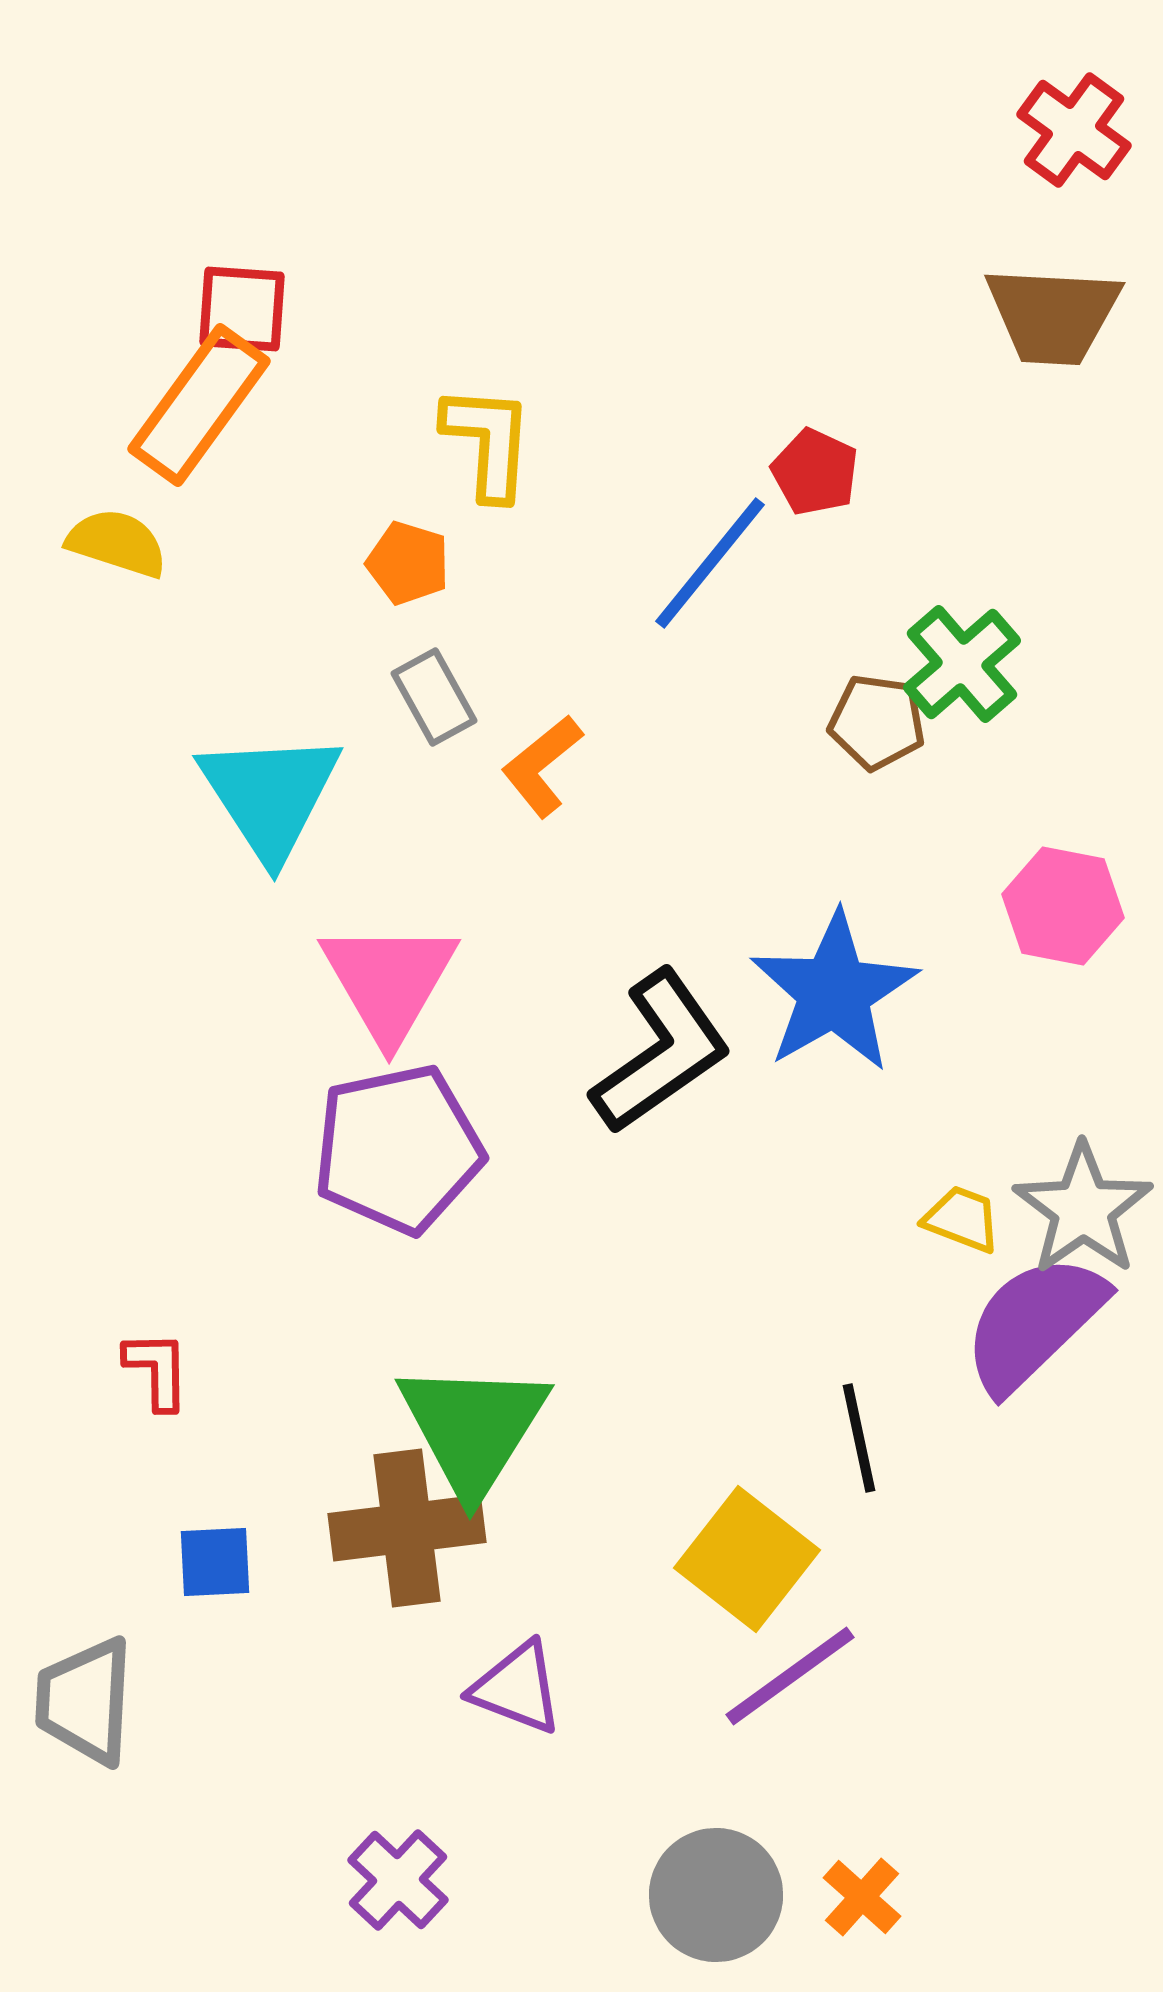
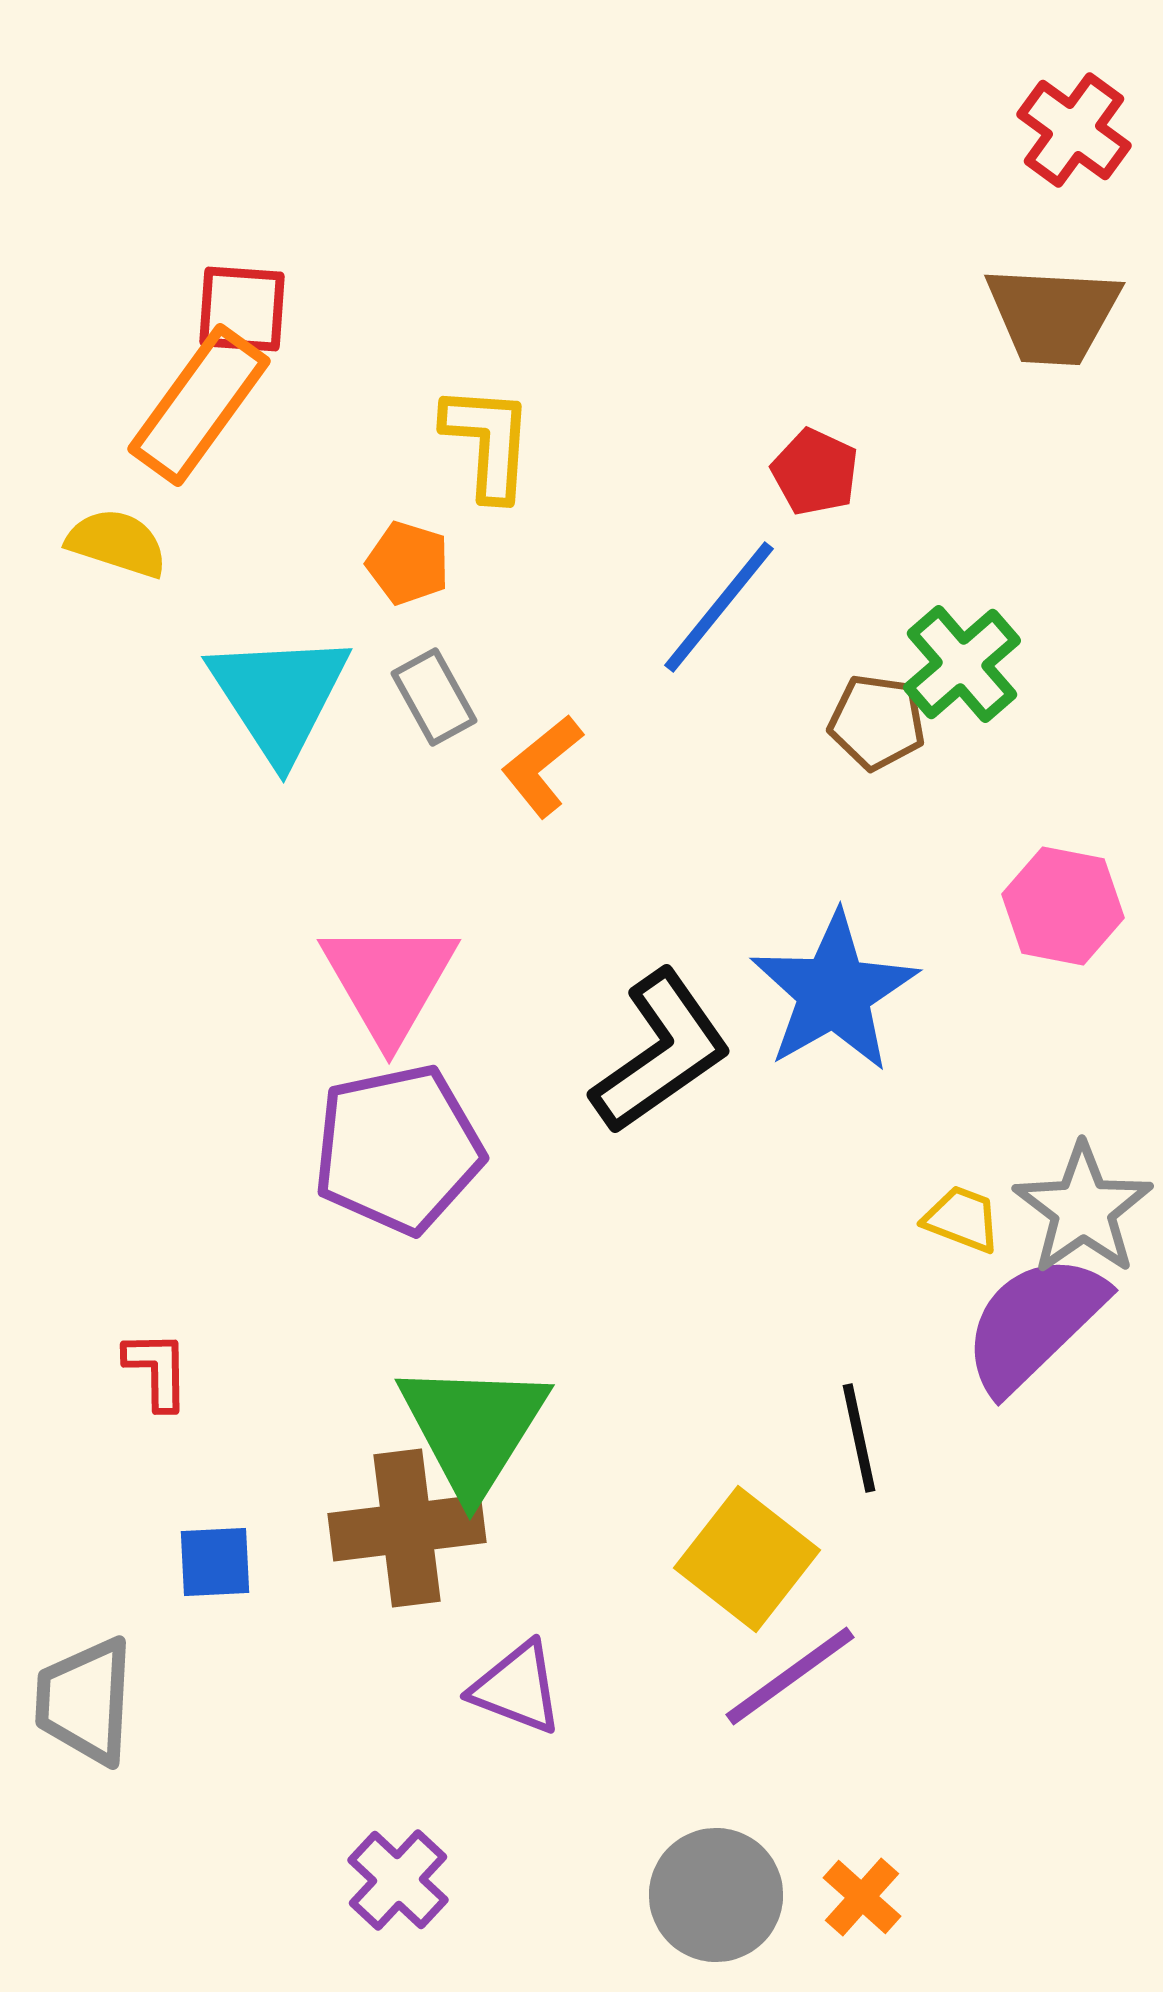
blue line: moved 9 px right, 44 px down
cyan triangle: moved 9 px right, 99 px up
